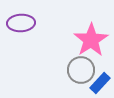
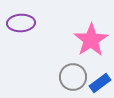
gray circle: moved 8 px left, 7 px down
blue rectangle: rotated 10 degrees clockwise
